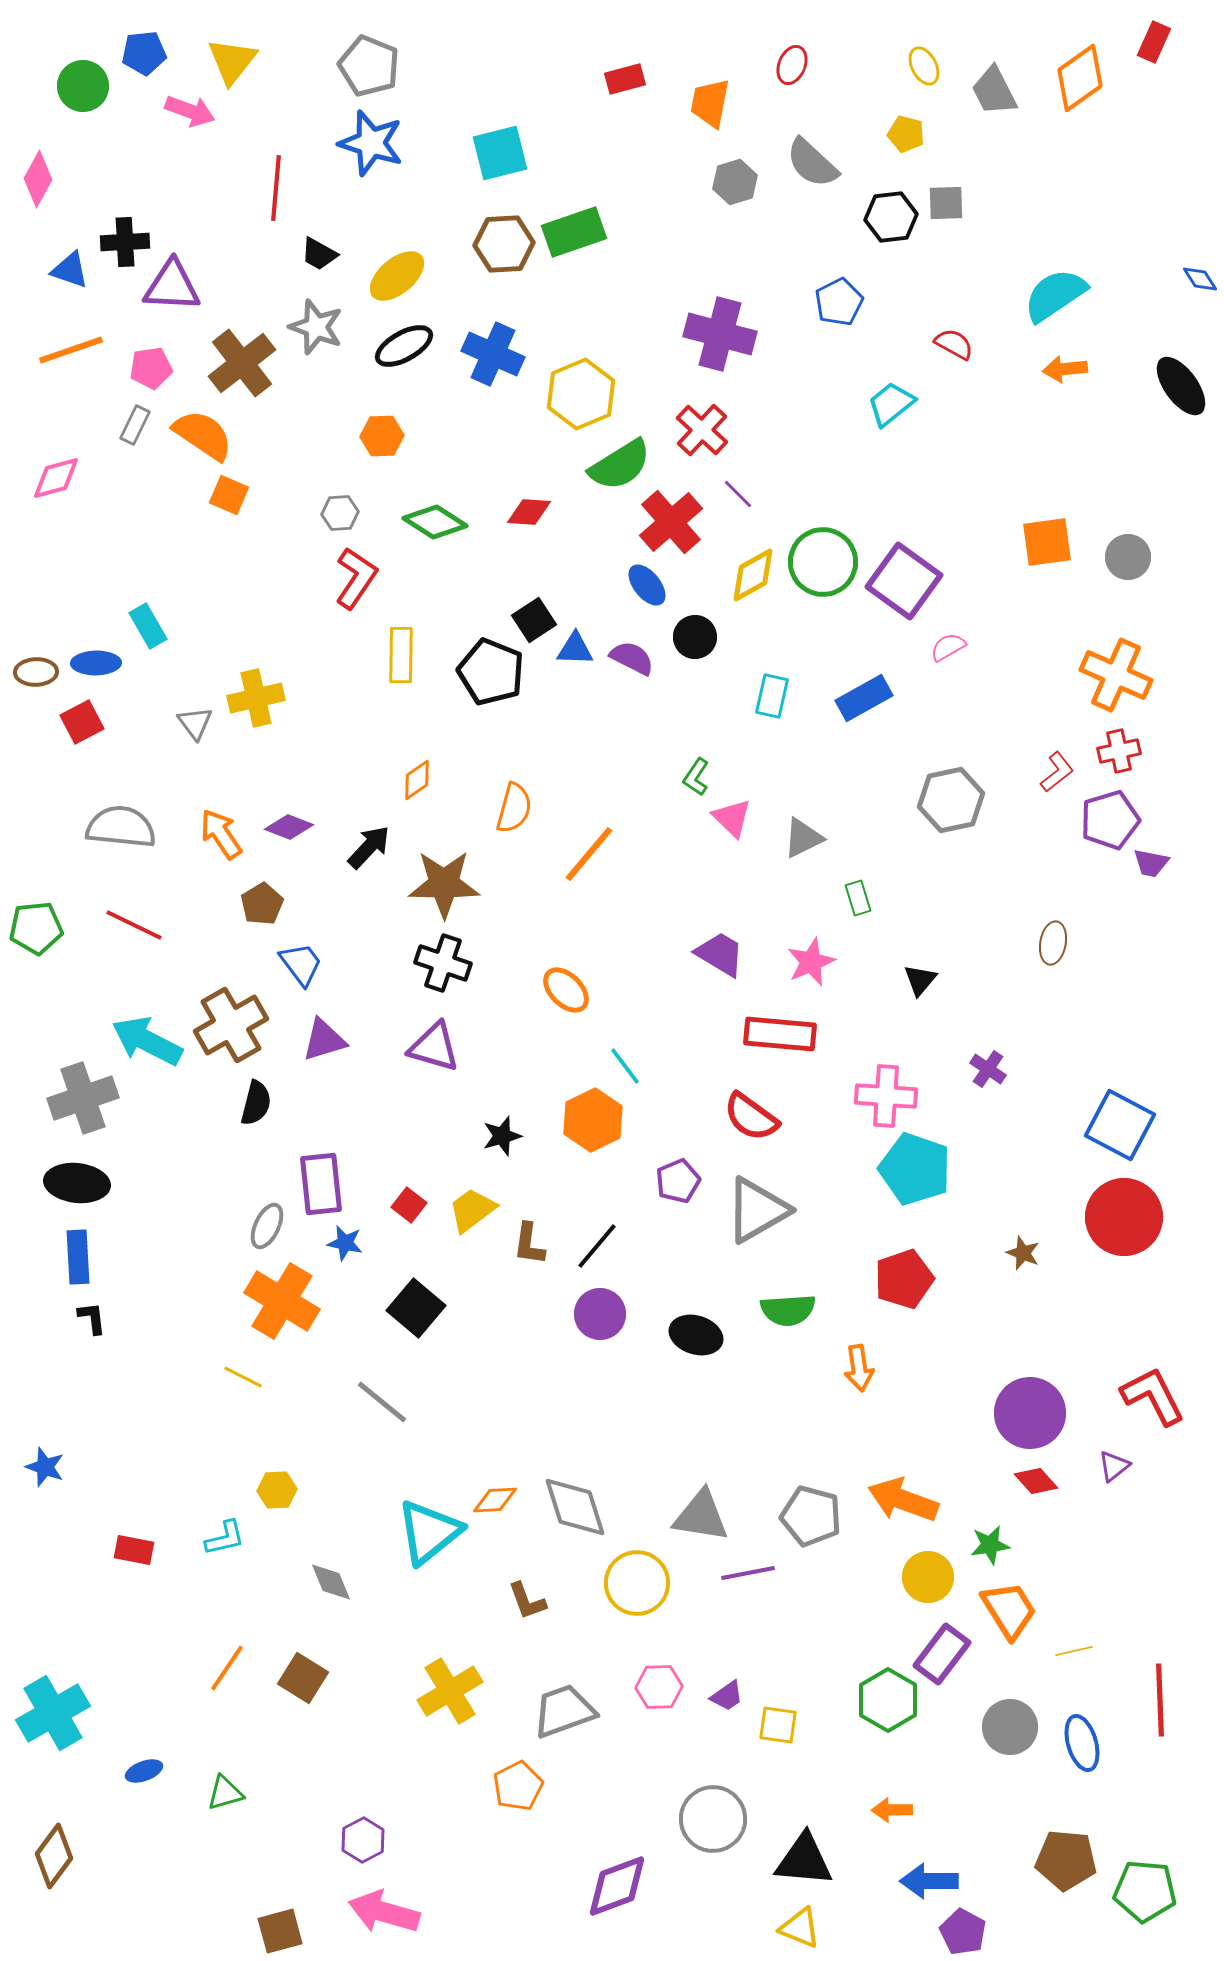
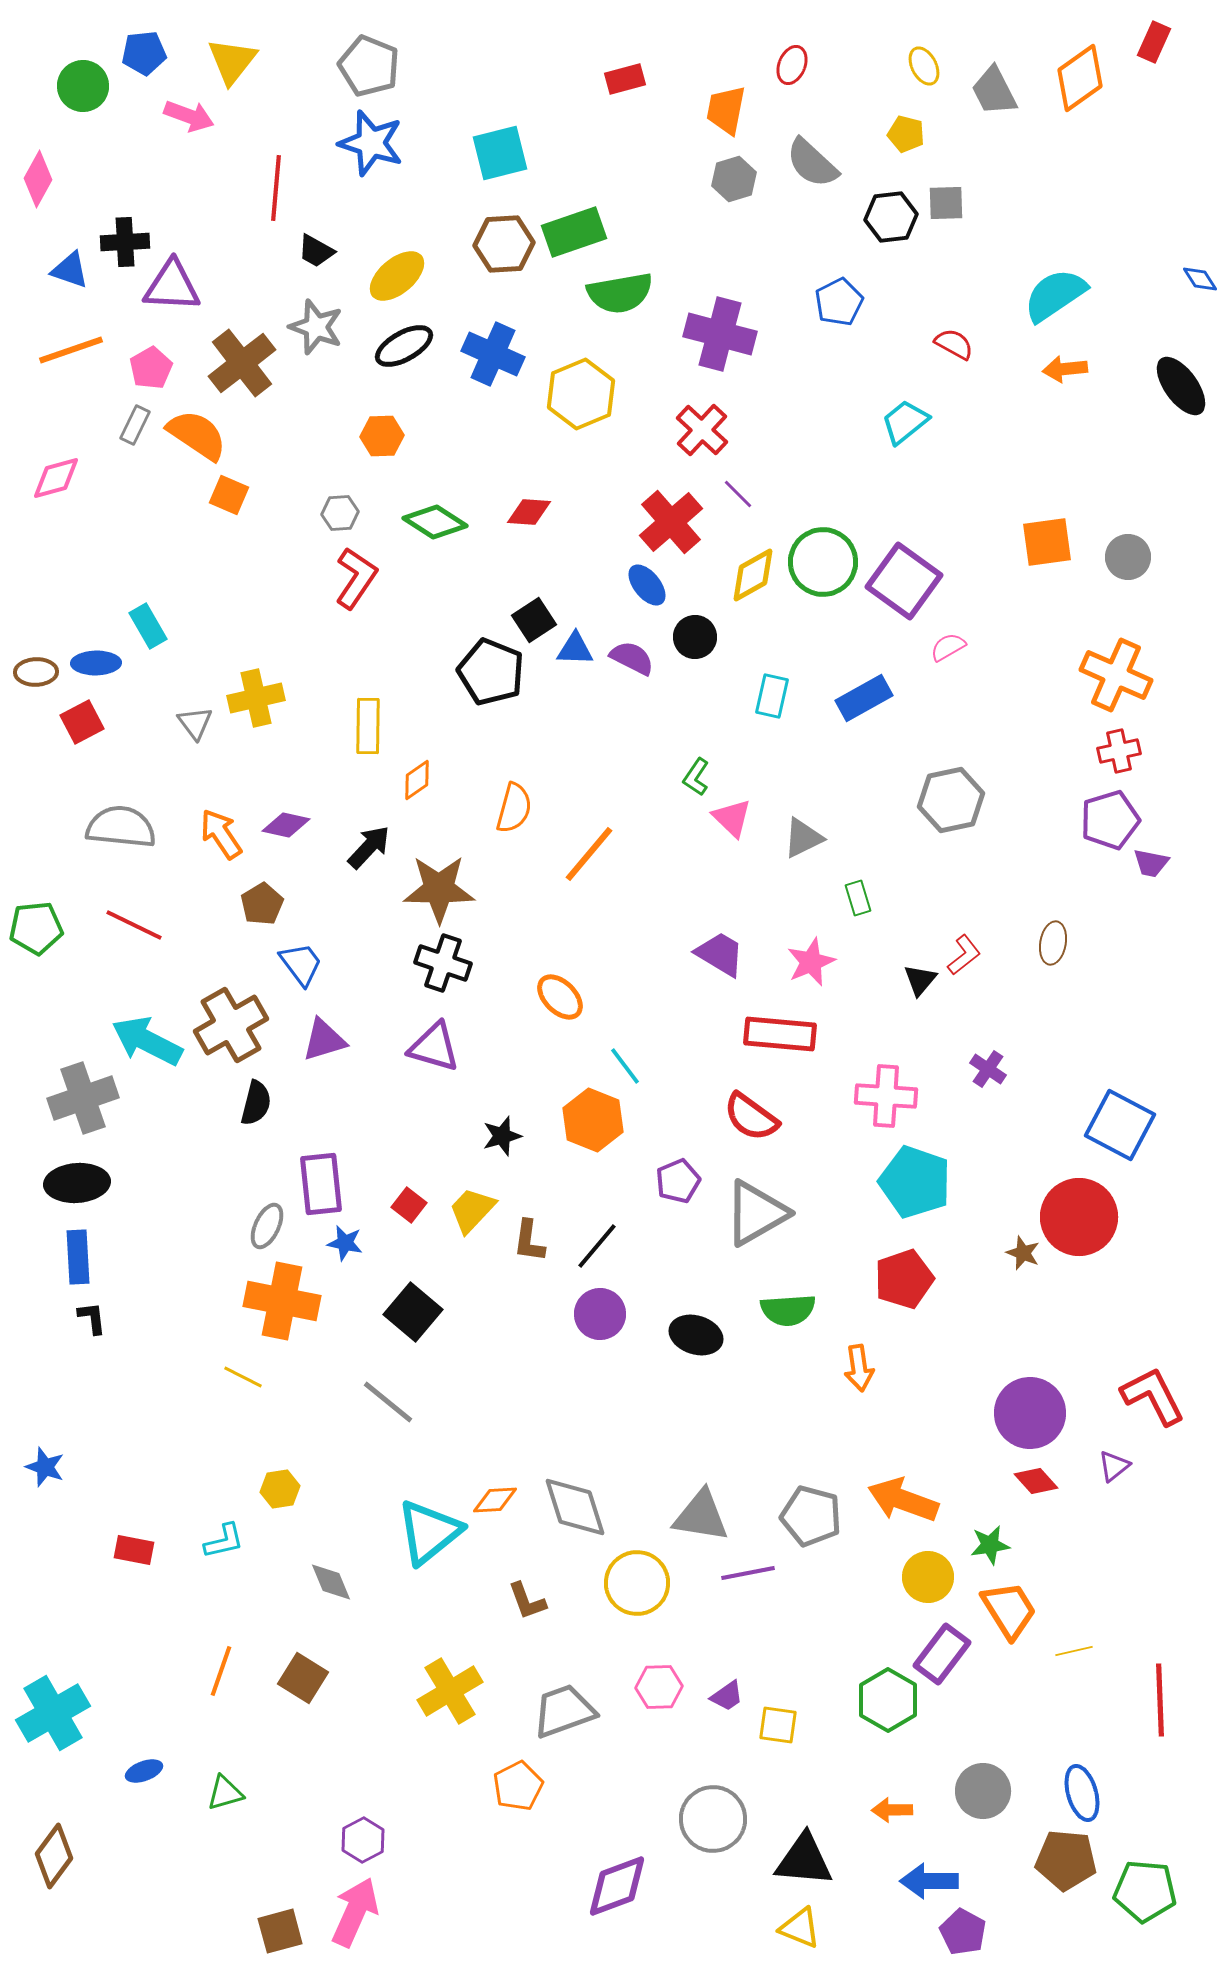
orange trapezoid at (710, 103): moved 16 px right, 7 px down
pink arrow at (190, 111): moved 1 px left, 5 px down
gray hexagon at (735, 182): moved 1 px left, 3 px up
black trapezoid at (319, 254): moved 3 px left, 3 px up
pink pentagon at (151, 368): rotated 21 degrees counterclockwise
cyan trapezoid at (891, 404): moved 14 px right, 18 px down
orange semicircle at (203, 435): moved 6 px left
green semicircle at (620, 465): moved 172 px up; rotated 22 degrees clockwise
yellow rectangle at (401, 655): moved 33 px left, 71 px down
red L-shape at (1057, 772): moved 93 px left, 183 px down
purple diamond at (289, 827): moved 3 px left, 2 px up; rotated 9 degrees counterclockwise
brown star at (444, 884): moved 5 px left, 5 px down
orange ellipse at (566, 990): moved 6 px left, 7 px down
orange hexagon at (593, 1120): rotated 12 degrees counterclockwise
cyan pentagon at (915, 1169): moved 13 px down
black ellipse at (77, 1183): rotated 10 degrees counterclockwise
yellow trapezoid at (472, 1210): rotated 10 degrees counterclockwise
gray triangle at (757, 1210): moved 1 px left, 3 px down
red circle at (1124, 1217): moved 45 px left
brown L-shape at (529, 1244): moved 3 px up
orange cross at (282, 1301): rotated 20 degrees counterclockwise
black square at (416, 1308): moved 3 px left, 4 px down
gray line at (382, 1402): moved 6 px right
yellow hexagon at (277, 1490): moved 3 px right, 1 px up; rotated 6 degrees counterclockwise
cyan L-shape at (225, 1538): moved 1 px left, 3 px down
orange line at (227, 1668): moved 6 px left, 3 px down; rotated 15 degrees counterclockwise
gray circle at (1010, 1727): moved 27 px left, 64 px down
blue ellipse at (1082, 1743): moved 50 px down
pink arrow at (384, 1912): moved 29 px left; rotated 98 degrees clockwise
